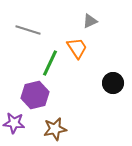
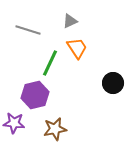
gray triangle: moved 20 px left
